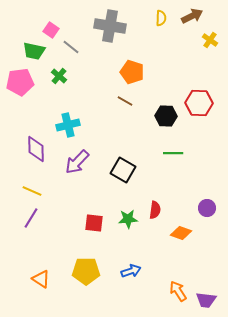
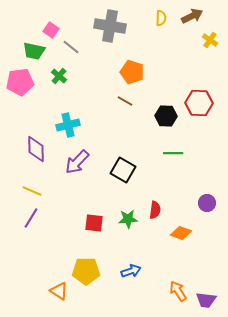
purple circle: moved 5 px up
orange triangle: moved 18 px right, 12 px down
